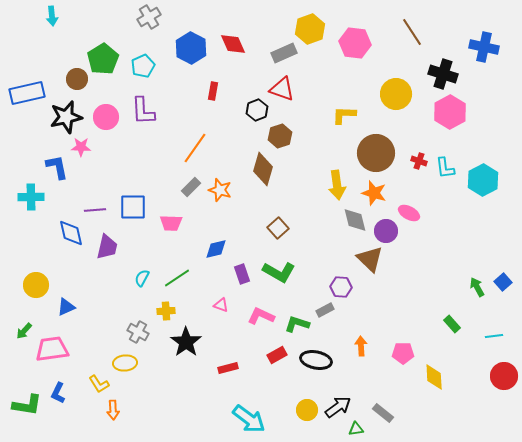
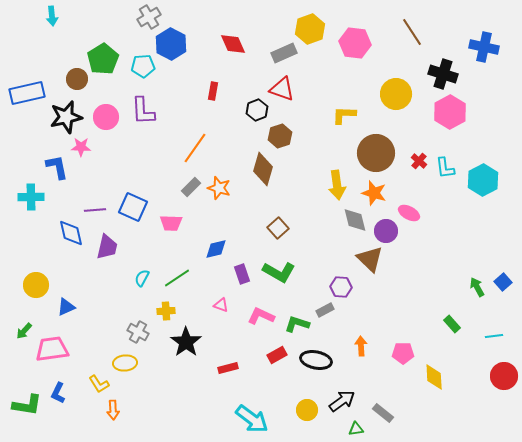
blue hexagon at (191, 48): moved 20 px left, 4 px up
cyan pentagon at (143, 66): rotated 20 degrees clockwise
red cross at (419, 161): rotated 21 degrees clockwise
orange star at (220, 190): moved 1 px left, 2 px up
blue square at (133, 207): rotated 24 degrees clockwise
black arrow at (338, 407): moved 4 px right, 6 px up
cyan arrow at (249, 419): moved 3 px right
